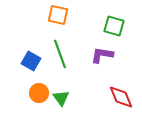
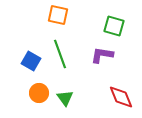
green triangle: moved 4 px right
